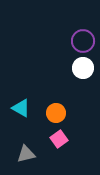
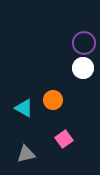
purple circle: moved 1 px right, 2 px down
cyan triangle: moved 3 px right
orange circle: moved 3 px left, 13 px up
pink square: moved 5 px right
